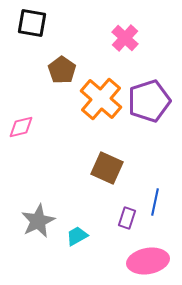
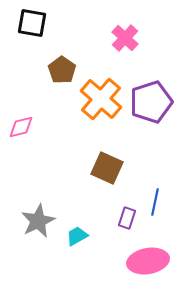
purple pentagon: moved 2 px right, 1 px down
